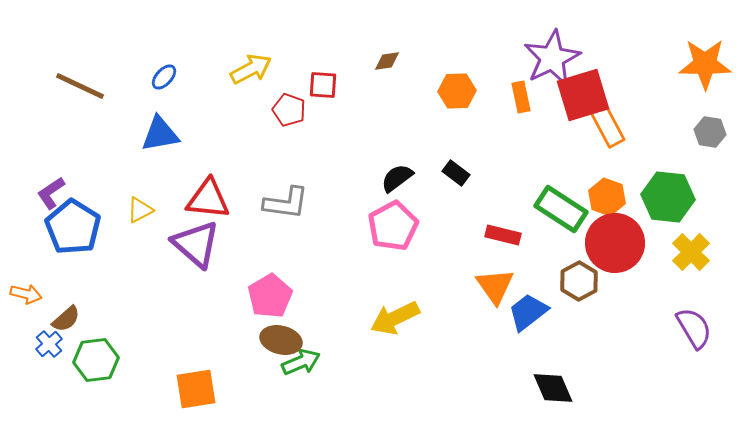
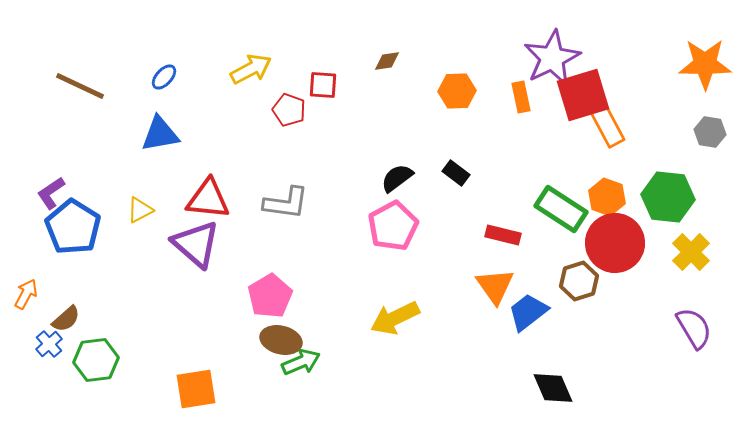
brown hexagon at (579, 281): rotated 12 degrees clockwise
orange arrow at (26, 294): rotated 76 degrees counterclockwise
